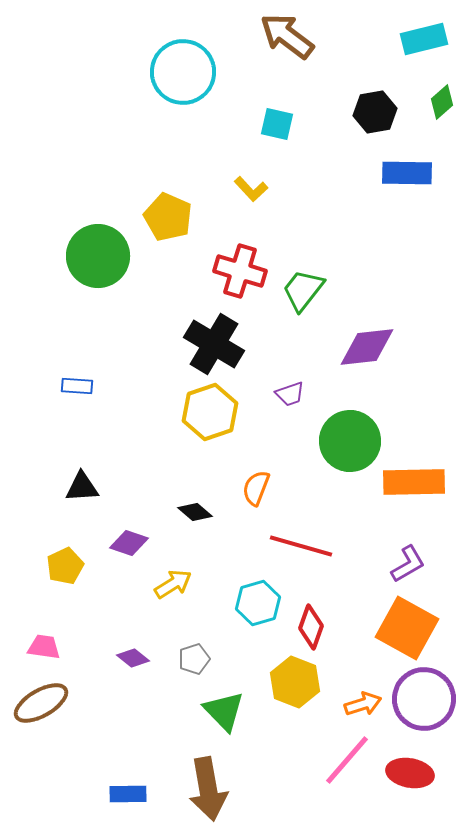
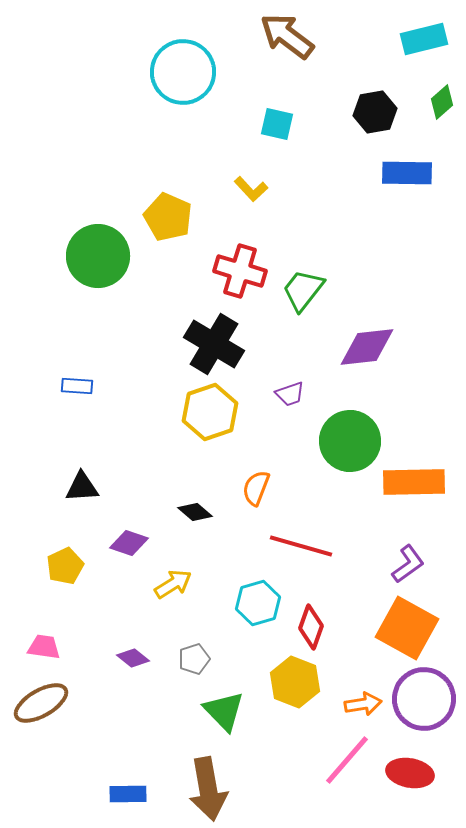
purple L-shape at (408, 564): rotated 6 degrees counterclockwise
orange arrow at (363, 704): rotated 9 degrees clockwise
